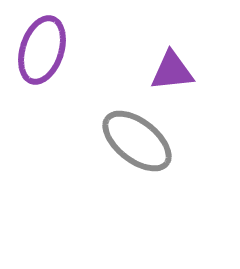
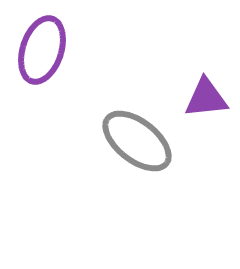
purple triangle: moved 34 px right, 27 px down
